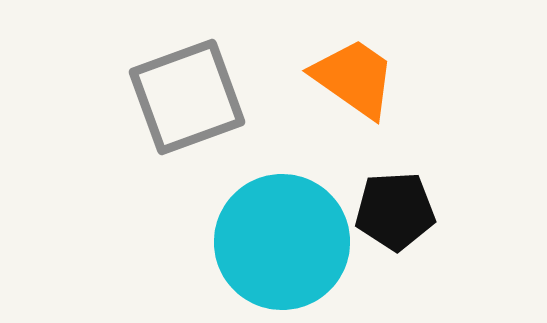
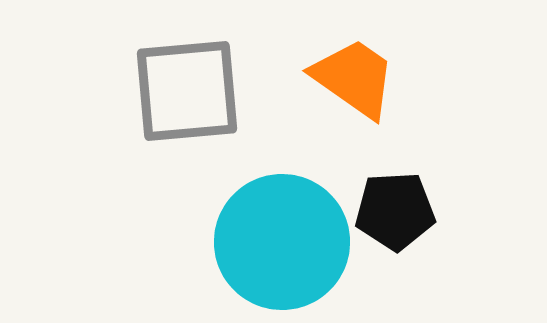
gray square: moved 6 px up; rotated 15 degrees clockwise
